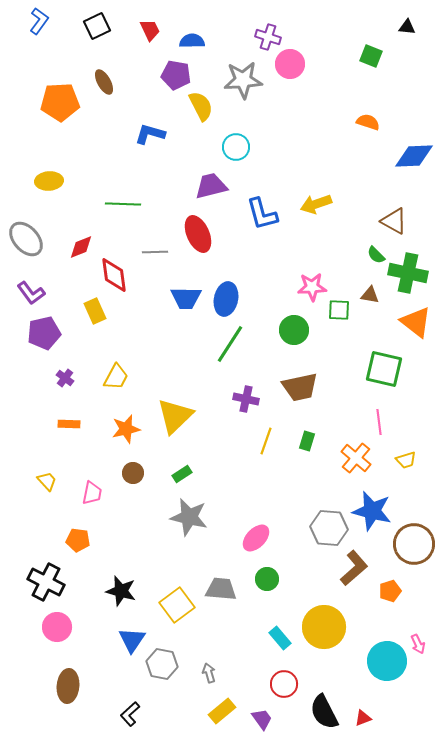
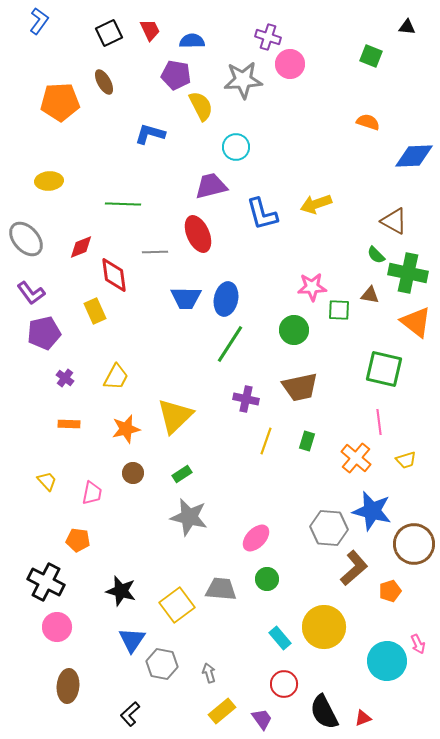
black square at (97, 26): moved 12 px right, 7 px down
